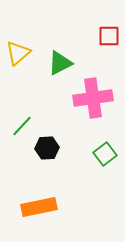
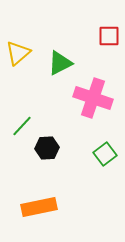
pink cross: rotated 27 degrees clockwise
